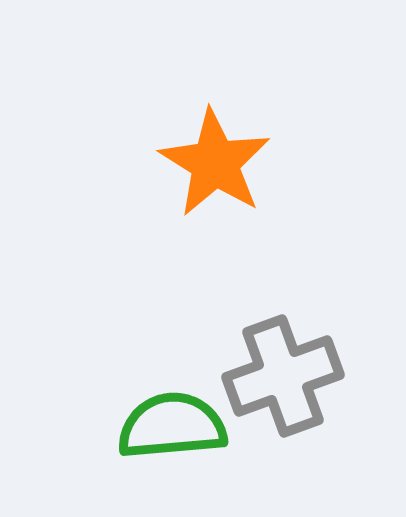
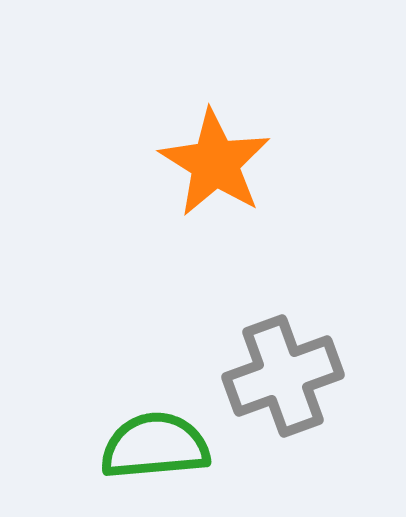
green semicircle: moved 17 px left, 20 px down
